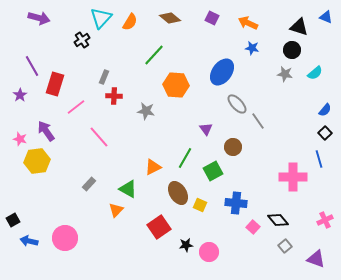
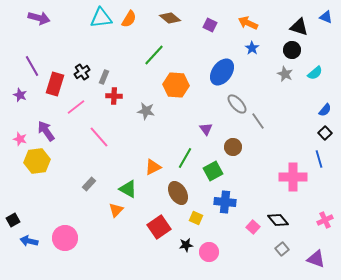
cyan triangle at (101, 18): rotated 40 degrees clockwise
purple square at (212, 18): moved 2 px left, 7 px down
orange semicircle at (130, 22): moved 1 px left, 3 px up
black cross at (82, 40): moved 32 px down
blue star at (252, 48): rotated 24 degrees clockwise
gray star at (285, 74): rotated 14 degrees clockwise
purple star at (20, 95): rotated 16 degrees counterclockwise
blue cross at (236, 203): moved 11 px left, 1 px up
yellow square at (200, 205): moved 4 px left, 13 px down
gray square at (285, 246): moved 3 px left, 3 px down
